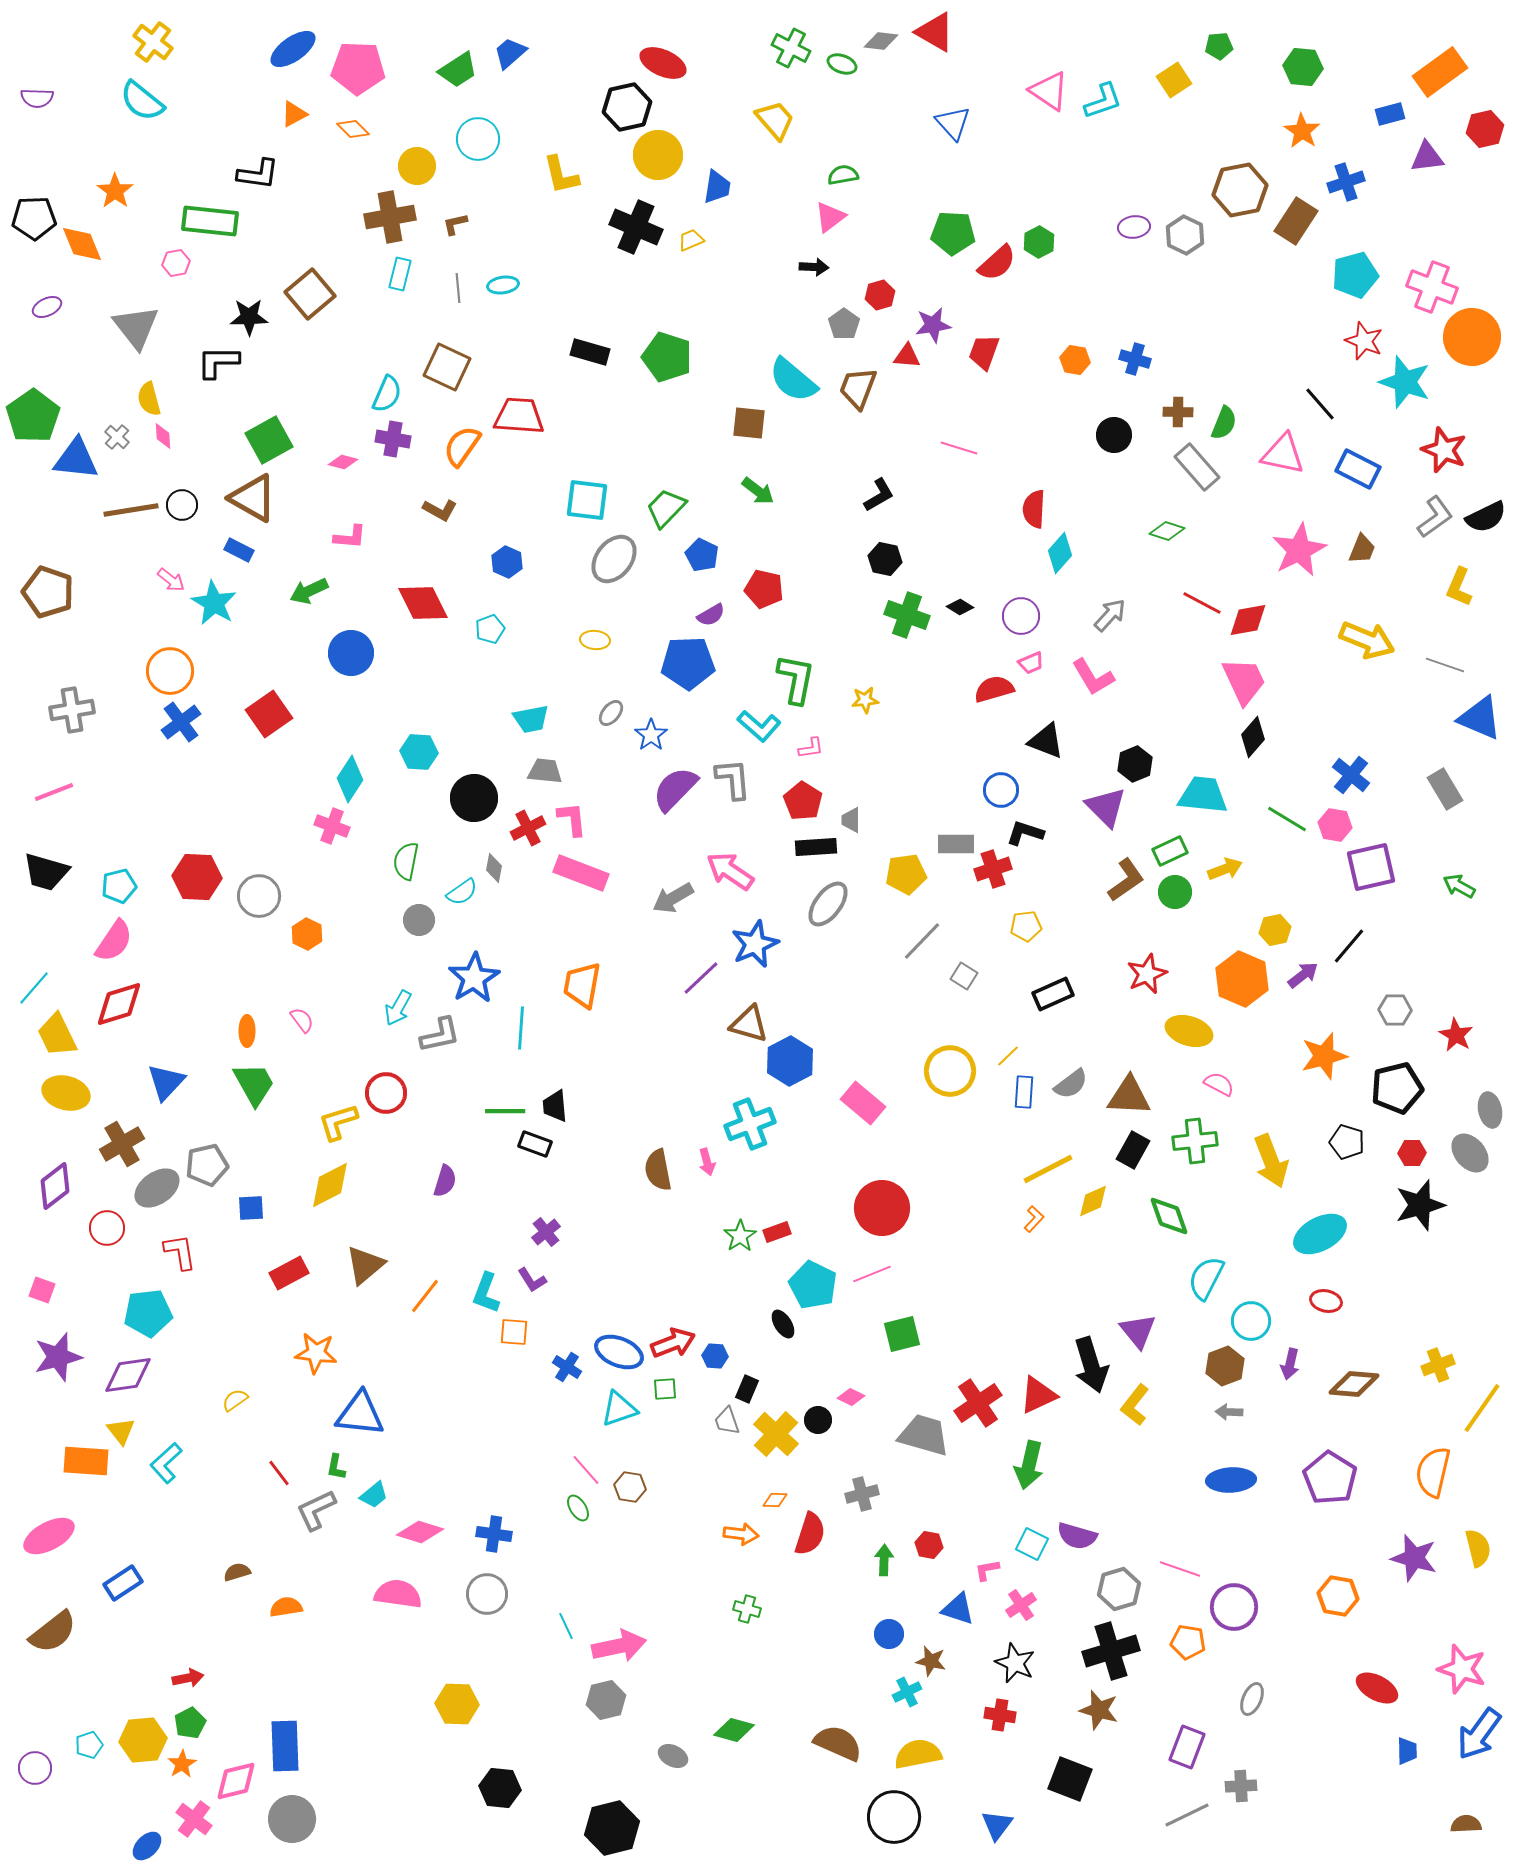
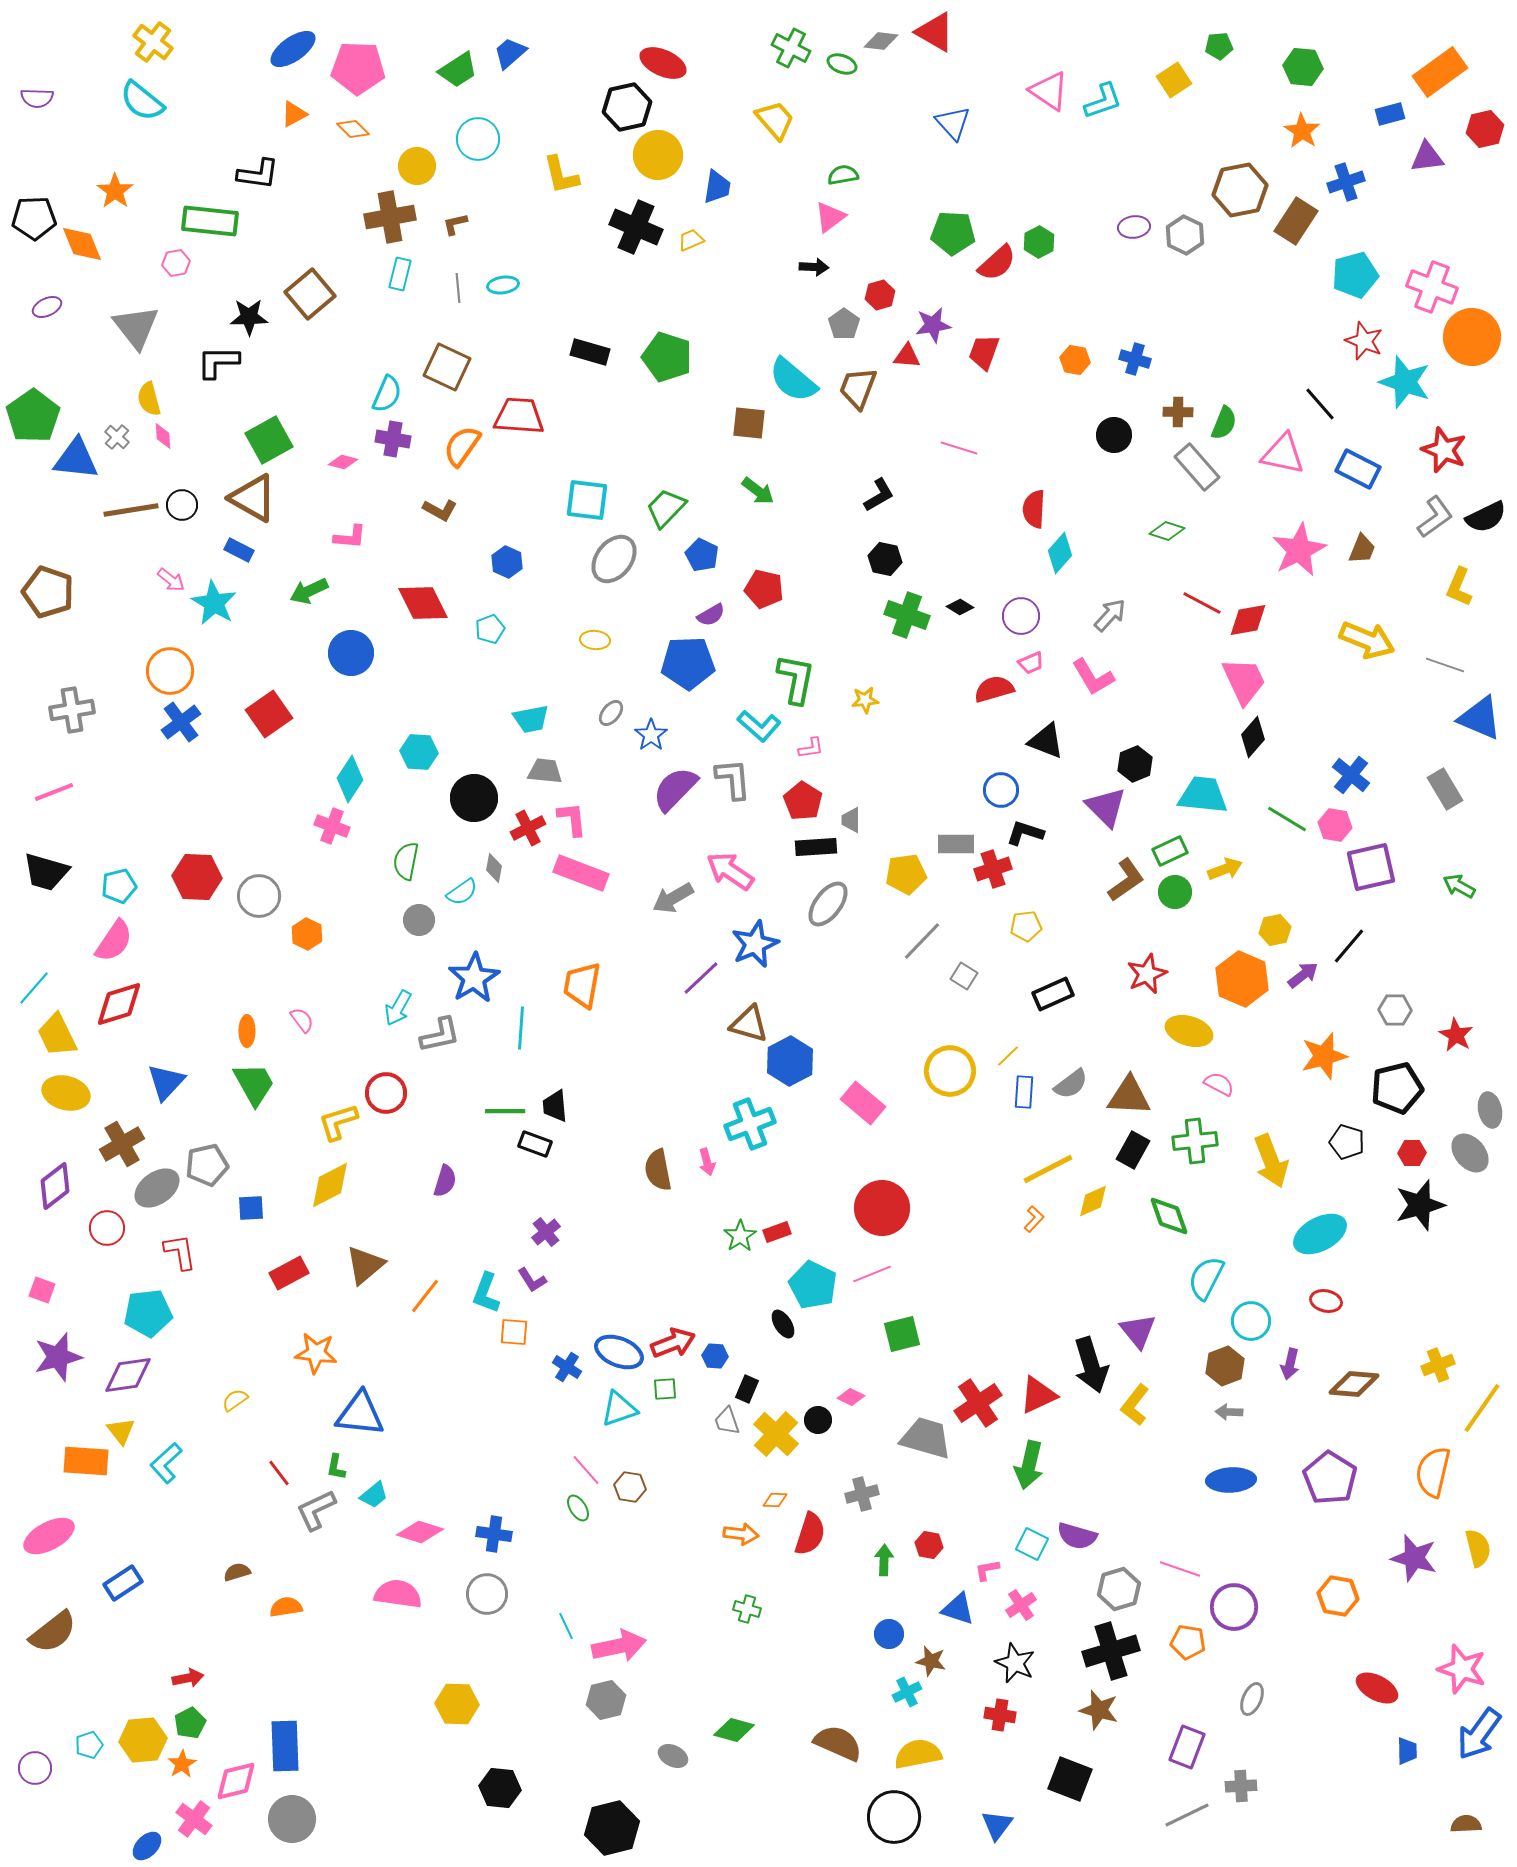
gray trapezoid at (924, 1435): moved 2 px right, 3 px down
